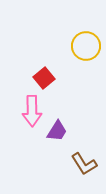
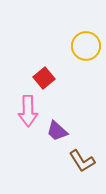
pink arrow: moved 4 px left
purple trapezoid: rotated 100 degrees clockwise
brown L-shape: moved 2 px left, 3 px up
